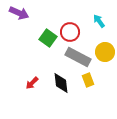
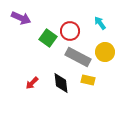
purple arrow: moved 2 px right, 5 px down
cyan arrow: moved 1 px right, 2 px down
red circle: moved 1 px up
yellow rectangle: rotated 56 degrees counterclockwise
